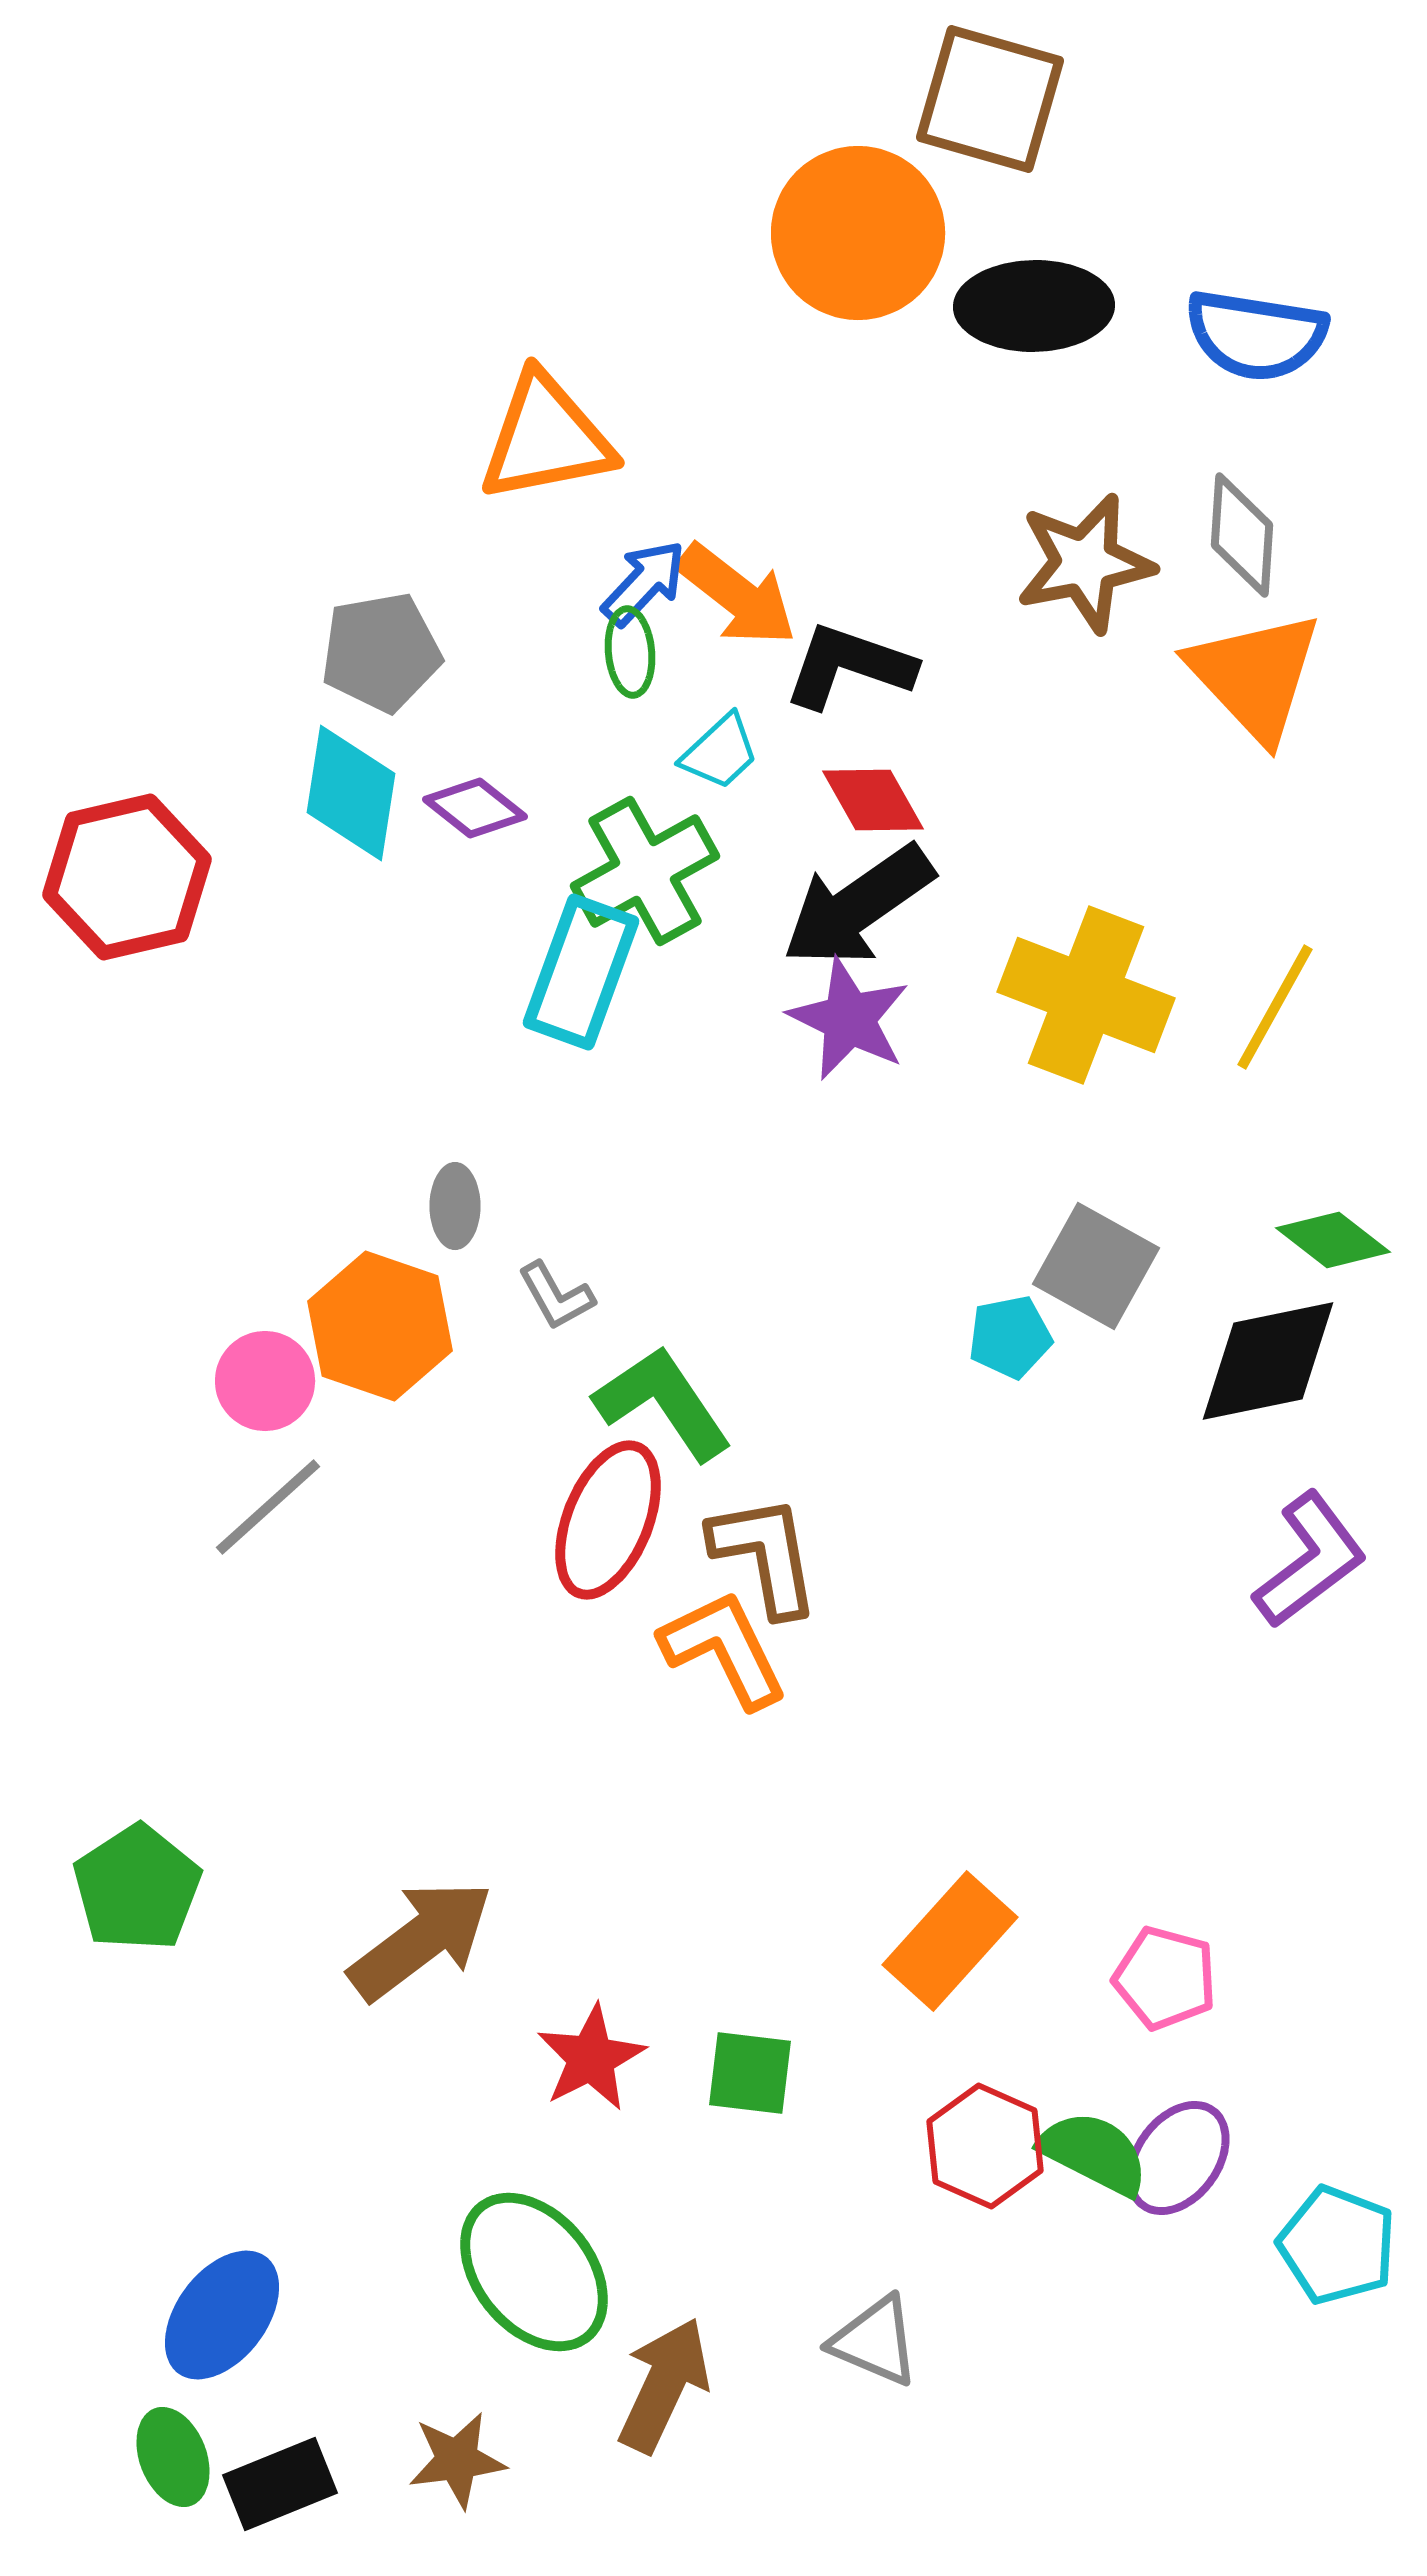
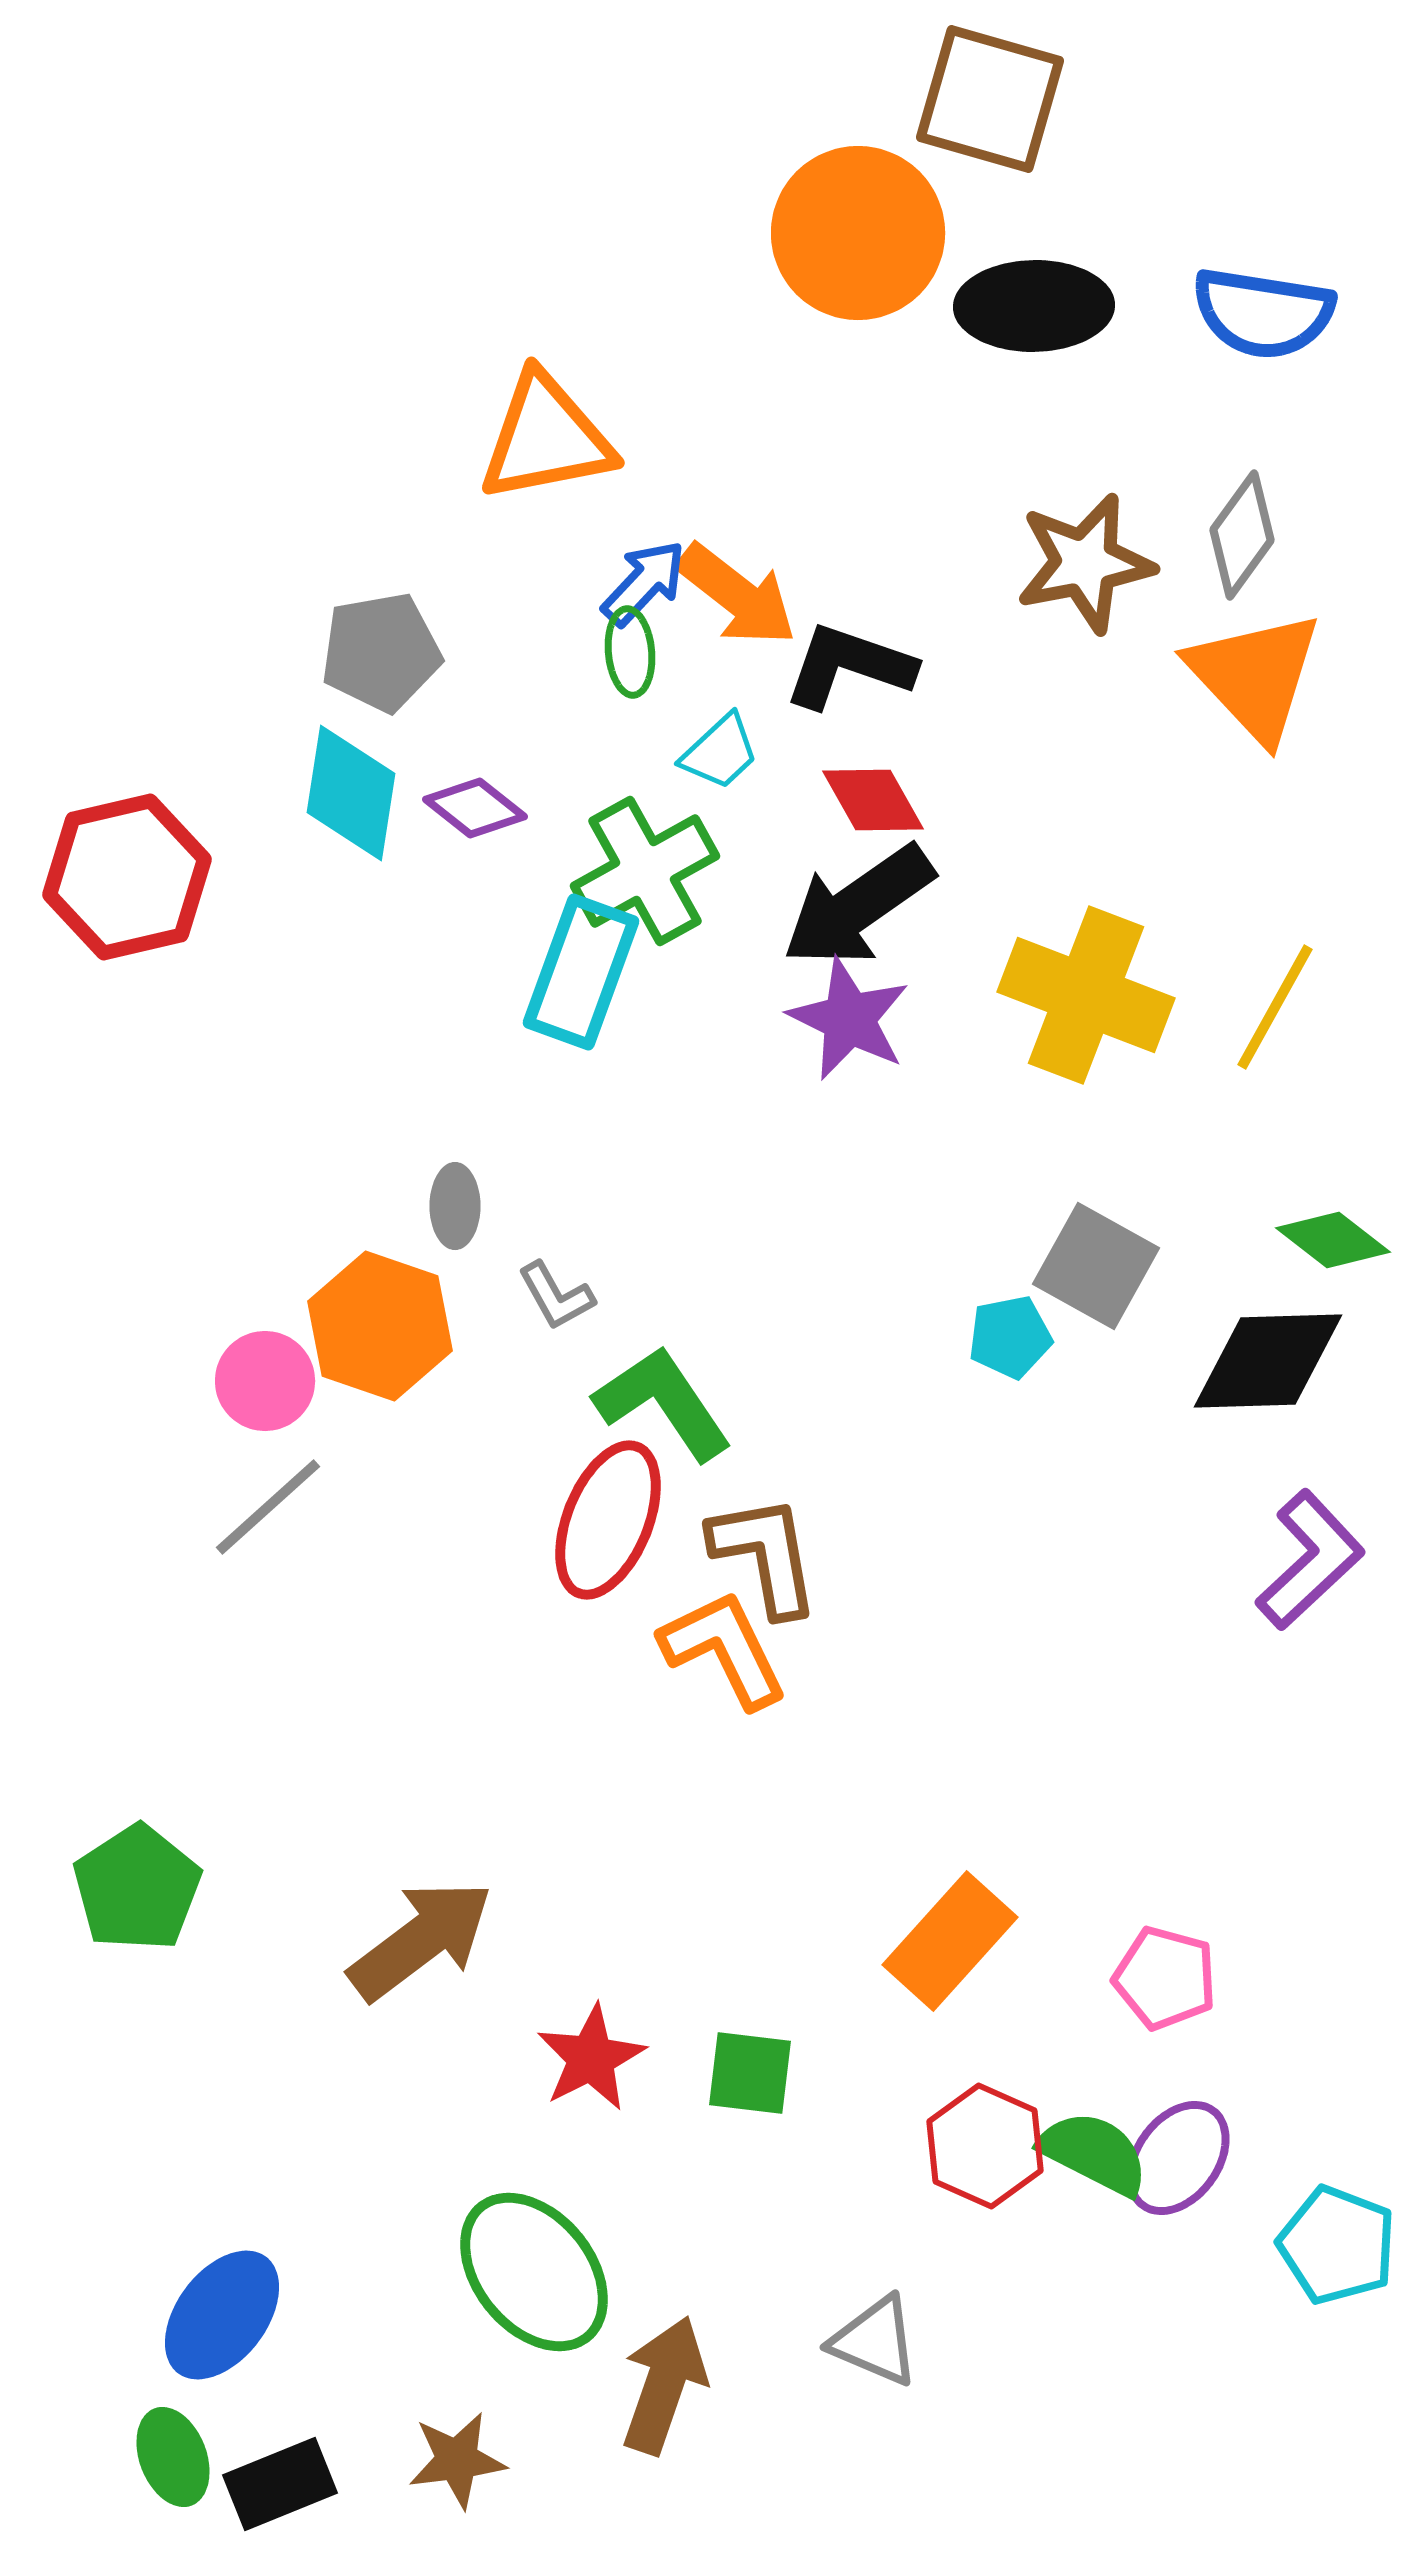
blue semicircle at (1256, 335): moved 7 px right, 22 px up
gray diamond at (1242, 535): rotated 32 degrees clockwise
black diamond at (1268, 1361): rotated 10 degrees clockwise
purple L-shape at (1310, 1560): rotated 6 degrees counterclockwise
brown arrow at (664, 2385): rotated 6 degrees counterclockwise
